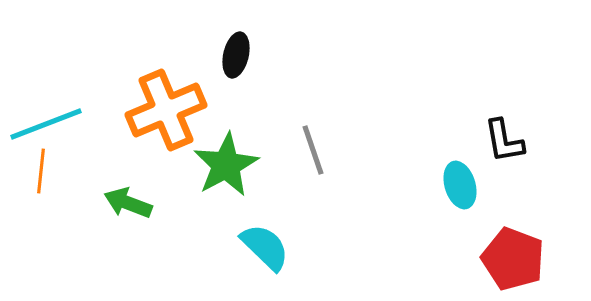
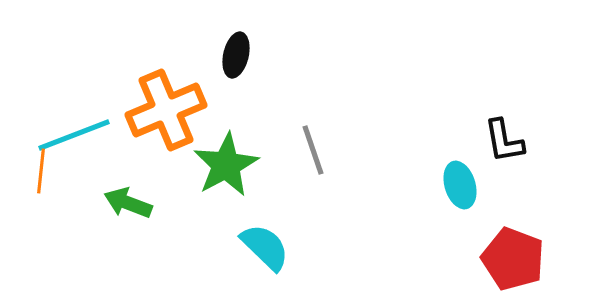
cyan line: moved 28 px right, 11 px down
